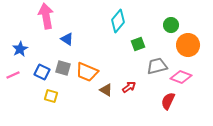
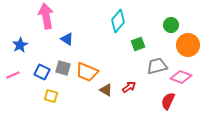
blue star: moved 4 px up
